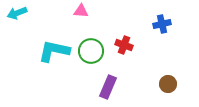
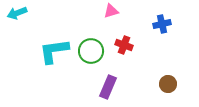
pink triangle: moved 30 px right; rotated 21 degrees counterclockwise
cyan L-shape: rotated 20 degrees counterclockwise
